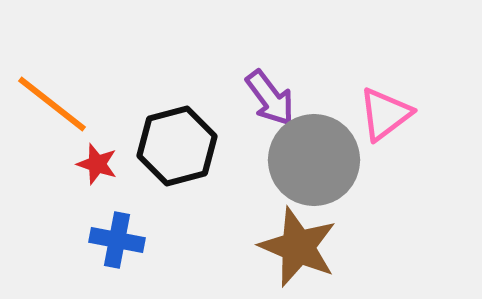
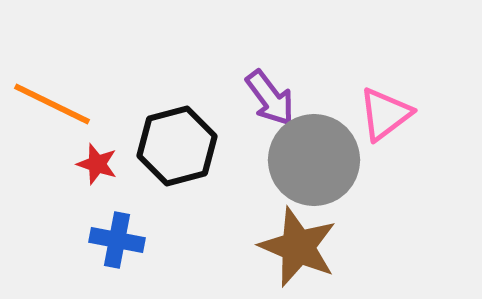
orange line: rotated 12 degrees counterclockwise
